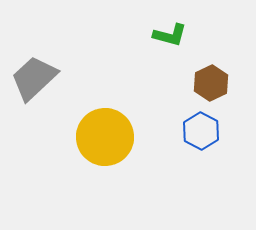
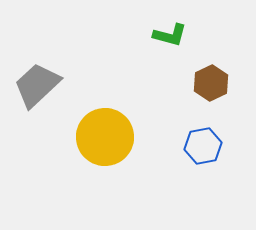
gray trapezoid: moved 3 px right, 7 px down
blue hexagon: moved 2 px right, 15 px down; rotated 21 degrees clockwise
